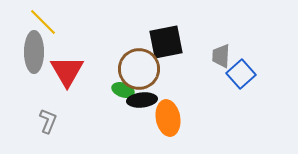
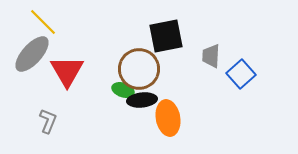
black square: moved 6 px up
gray ellipse: moved 2 px left, 2 px down; rotated 42 degrees clockwise
gray trapezoid: moved 10 px left
